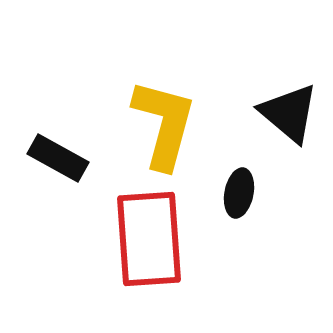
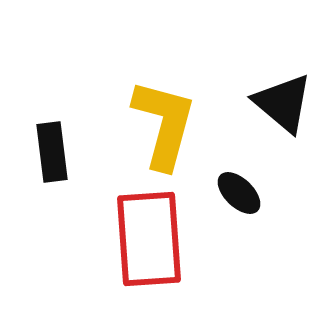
black triangle: moved 6 px left, 10 px up
black rectangle: moved 6 px left, 6 px up; rotated 54 degrees clockwise
black ellipse: rotated 57 degrees counterclockwise
